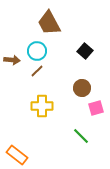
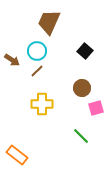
brown trapezoid: moved 1 px up; rotated 52 degrees clockwise
brown arrow: rotated 28 degrees clockwise
yellow cross: moved 2 px up
